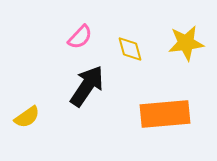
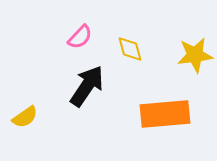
yellow star: moved 9 px right, 12 px down
yellow semicircle: moved 2 px left
